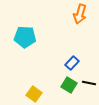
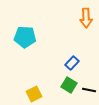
orange arrow: moved 6 px right, 4 px down; rotated 18 degrees counterclockwise
black line: moved 7 px down
yellow square: rotated 28 degrees clockwise
